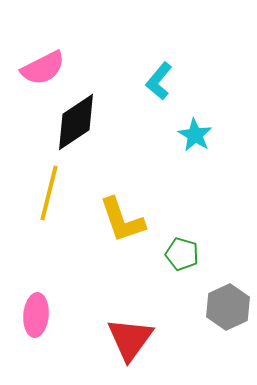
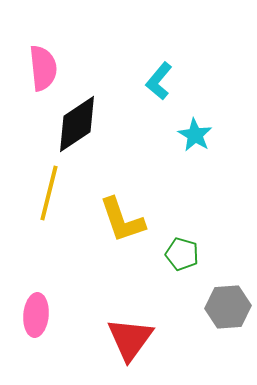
pink semicircle: rotated 69 degrees counterclockwise
black diamond: moved 1 px right, 2 px down
gray hexagon: rotated 21 degrees clockwise
